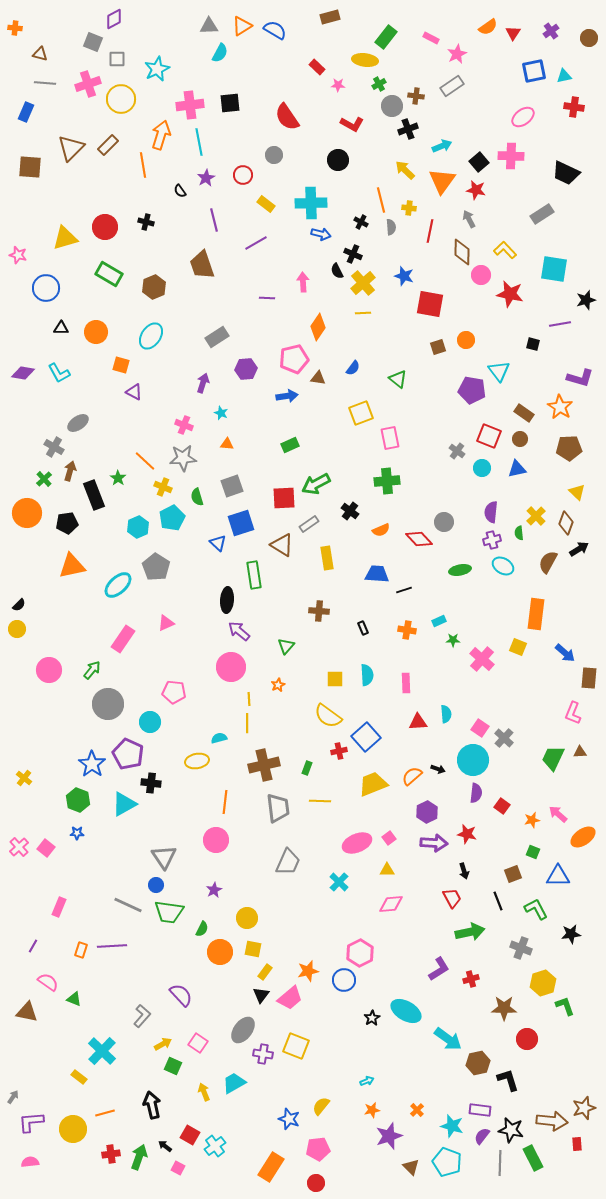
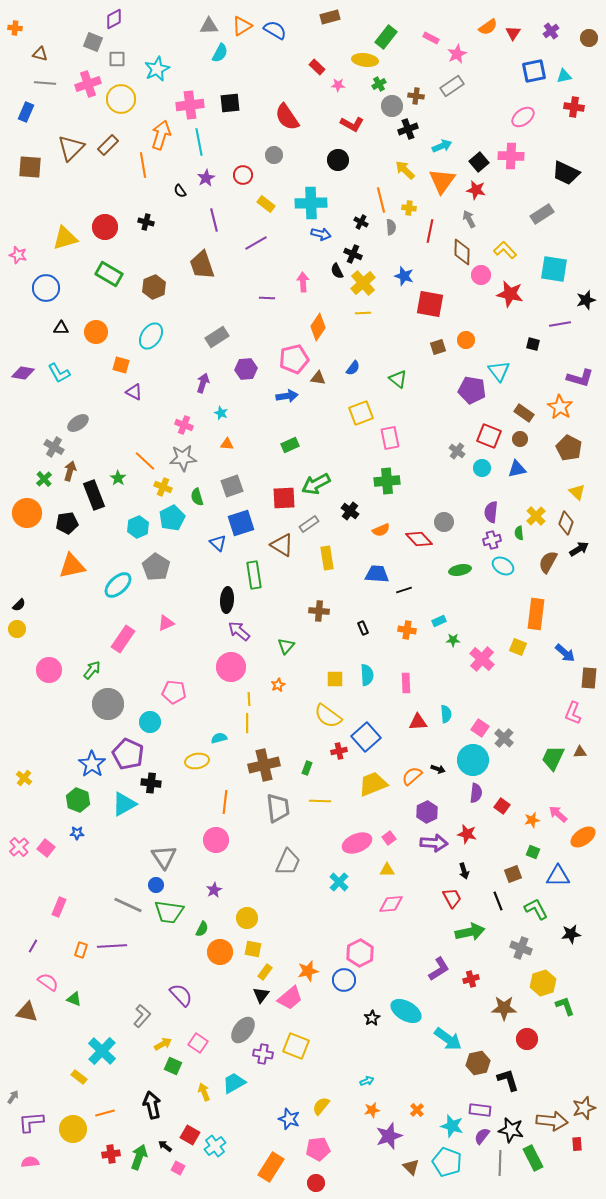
brown pentagon at (569, 448): rotated 30 degrees clockwise
